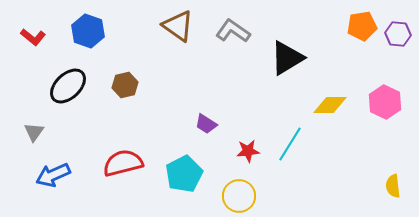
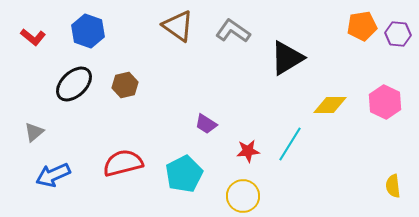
black ellipse: moved 6 px right, 2 px up
gray triangle: rotated 15 degrees clockwise
yellow circle: moved 4 px right
